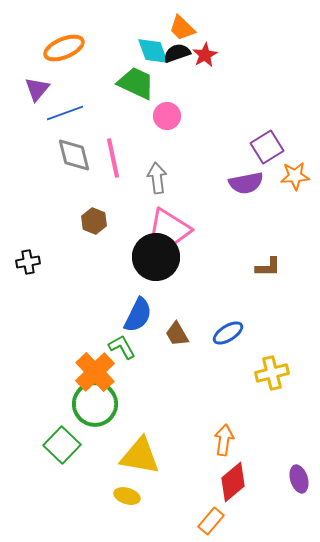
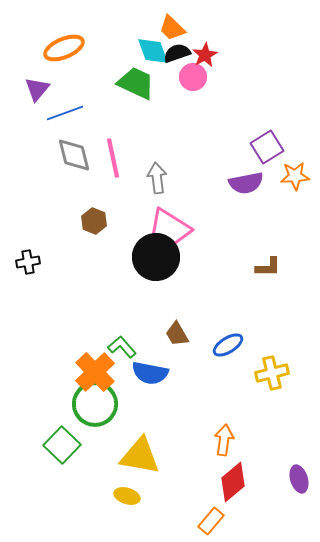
orange trapezoid: moved 10 px left
pink circle: moved 26 px right, 39 px up
blue semicircle: moved 12 px right, 58 px down; rotated 75 degrees clockwise
blue ellipse: moved 12 px down
green L-shape: rotated 12 degrees counterclockwise
